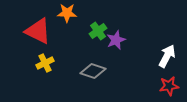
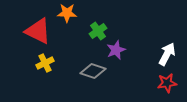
purple star: moved 10 px down
white arrow: moved 2 px up
red star: moved 2 px left, 3 px up
